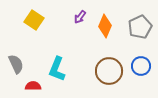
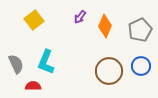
yellow square: rotated 18 degrees clockwise
gray pentagon: moved 3 px down
cyan L-shape: moved 11 px left, 7 px up
